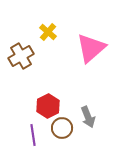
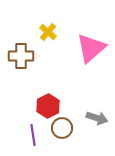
brown cross: rotated 30 degrees clockwise
gray arrow: moved 9 px right, 1 px down; rotated 50 degrees counterclockwise
